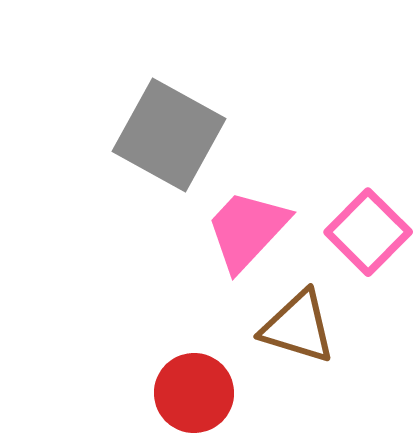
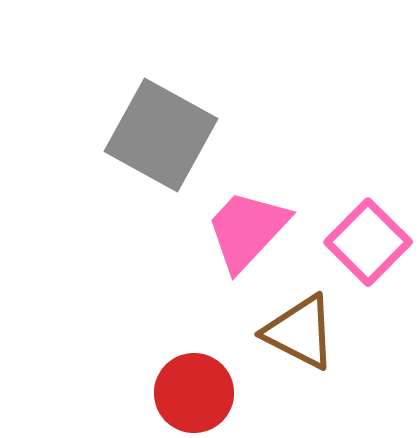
gray square: moved 8 px left
pink square: moved 10 px down
brown triangle: moved 2 px right, 5 px down; rotated 10 degrees clockwise
